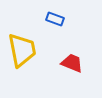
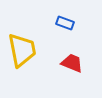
blue rectangle: moved 10 px right, 4 px down
